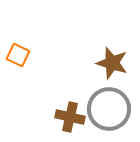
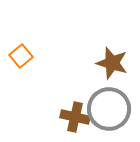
orange square: moved 3 px right, 1 px down; rotated 25 degrees clockwise
brown cross: moved 5 px right
